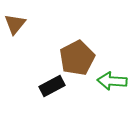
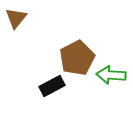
brown triangle: moved 1 px right, 6 px up
green arrow: moved 1 px left, 6 px up
